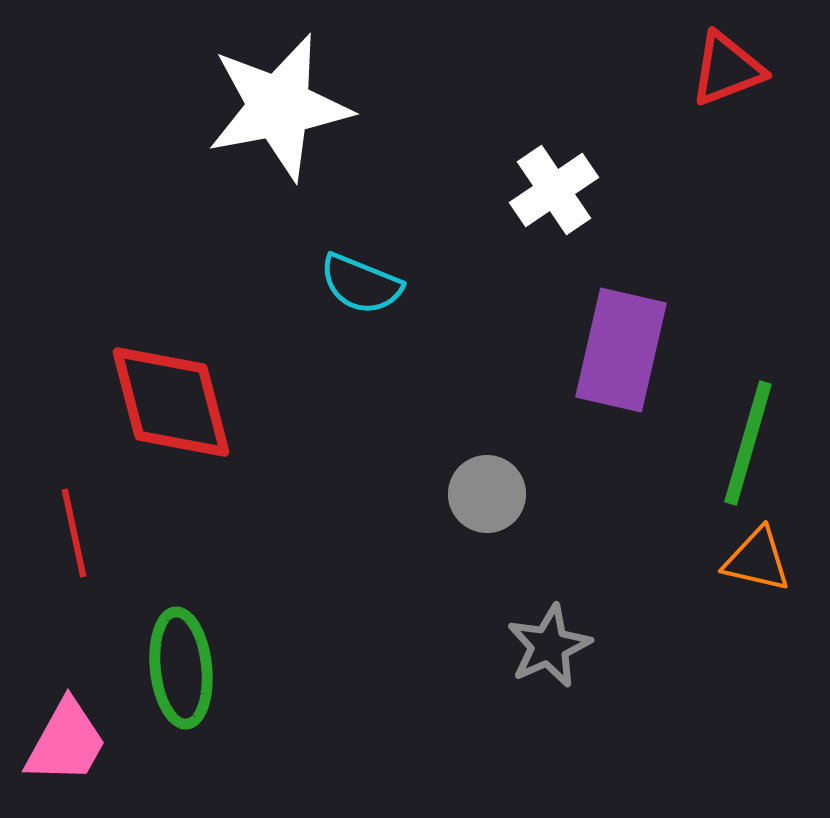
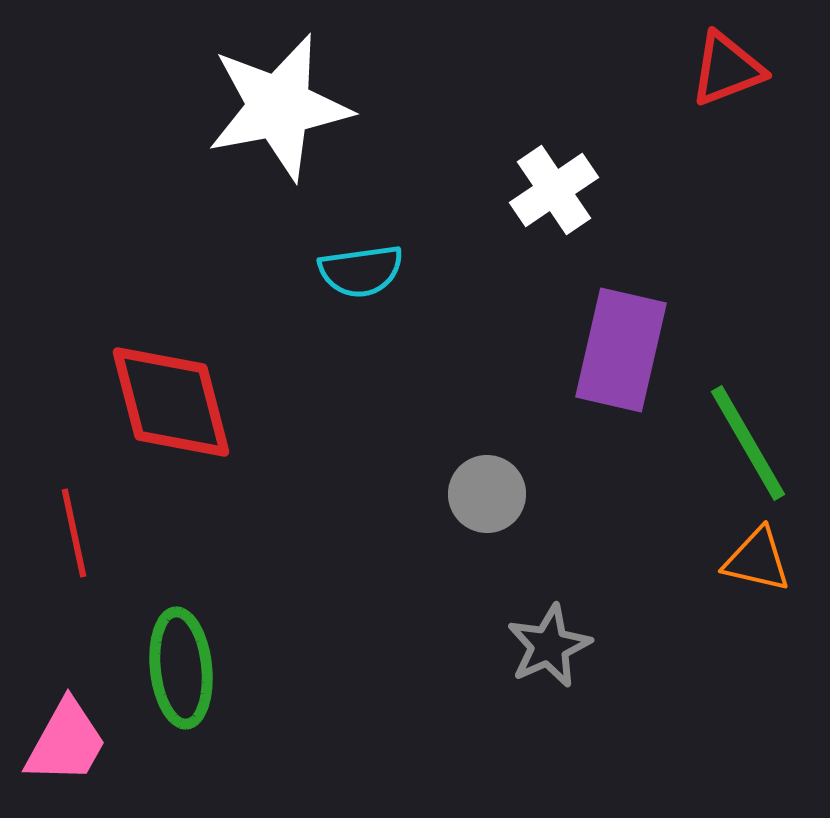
cyan semicircle: moved 13 px up; rotated 30 degrees counterclockwise
green line: rotated 46 degrees counterclockwise
